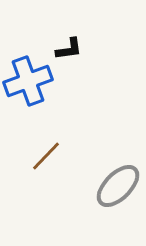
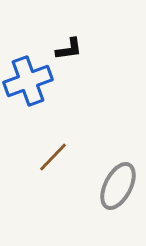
brown line: moved 7 px right, 1 px down
gray ellipse: rotated 18 degrees counterclockwise
